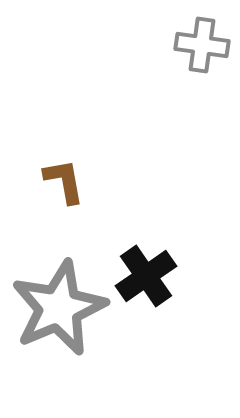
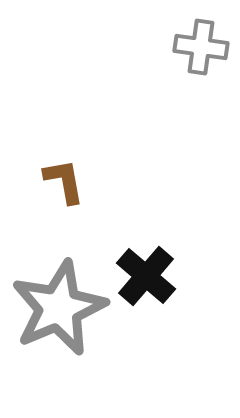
gray cross: moved 1 px left, 2 px down
black cross: rotated 14 degrees counterclockwise
